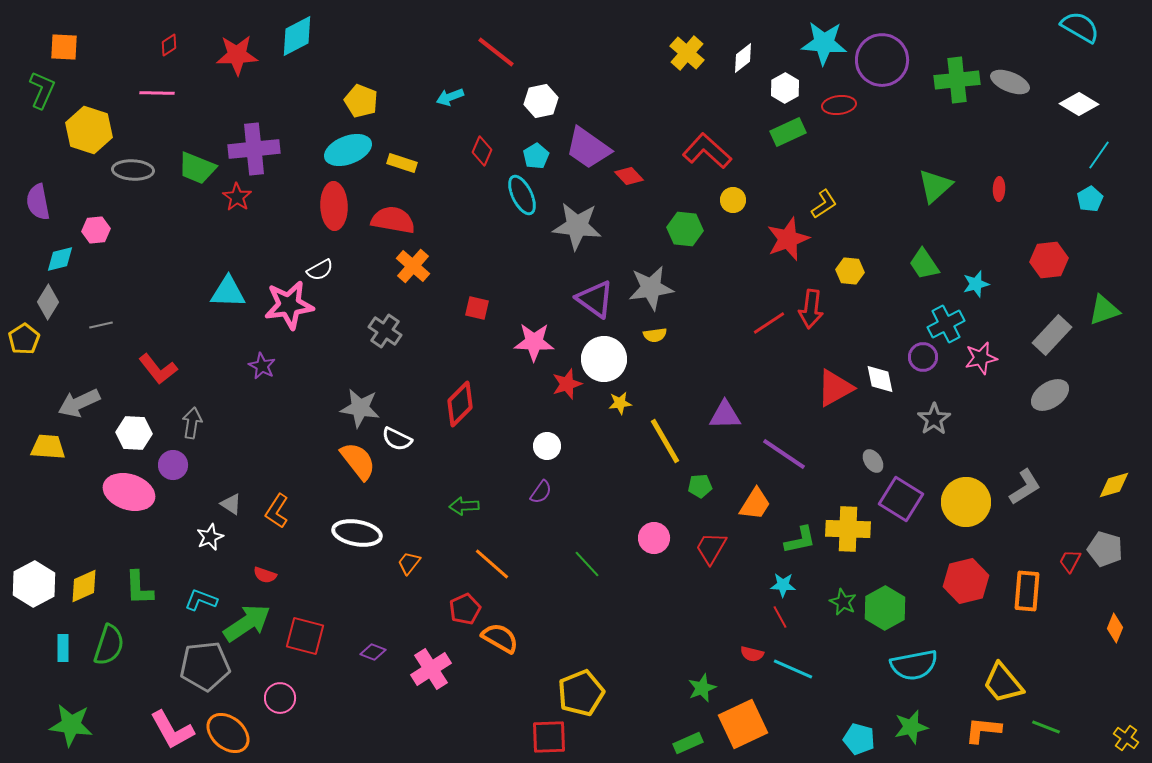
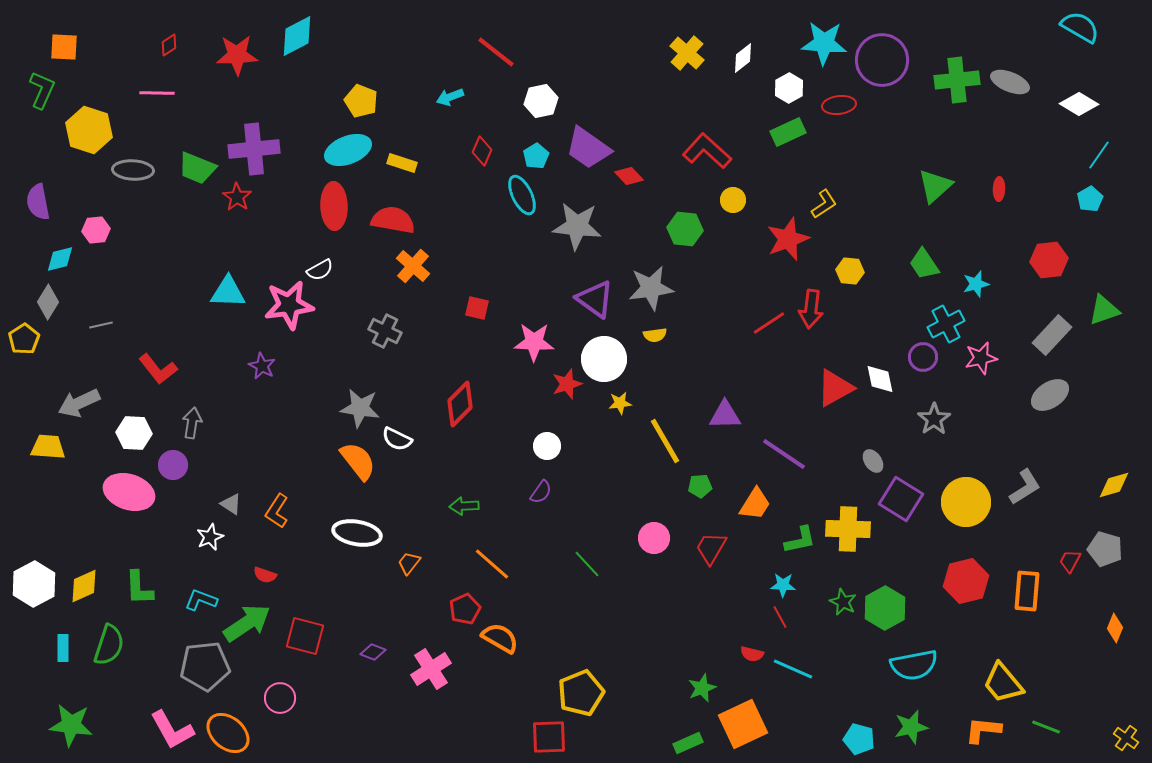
white hexagon at (785, 88): moved 4 px right
gray cross at (385, 331): rotated 8 degrees counterclockwise
